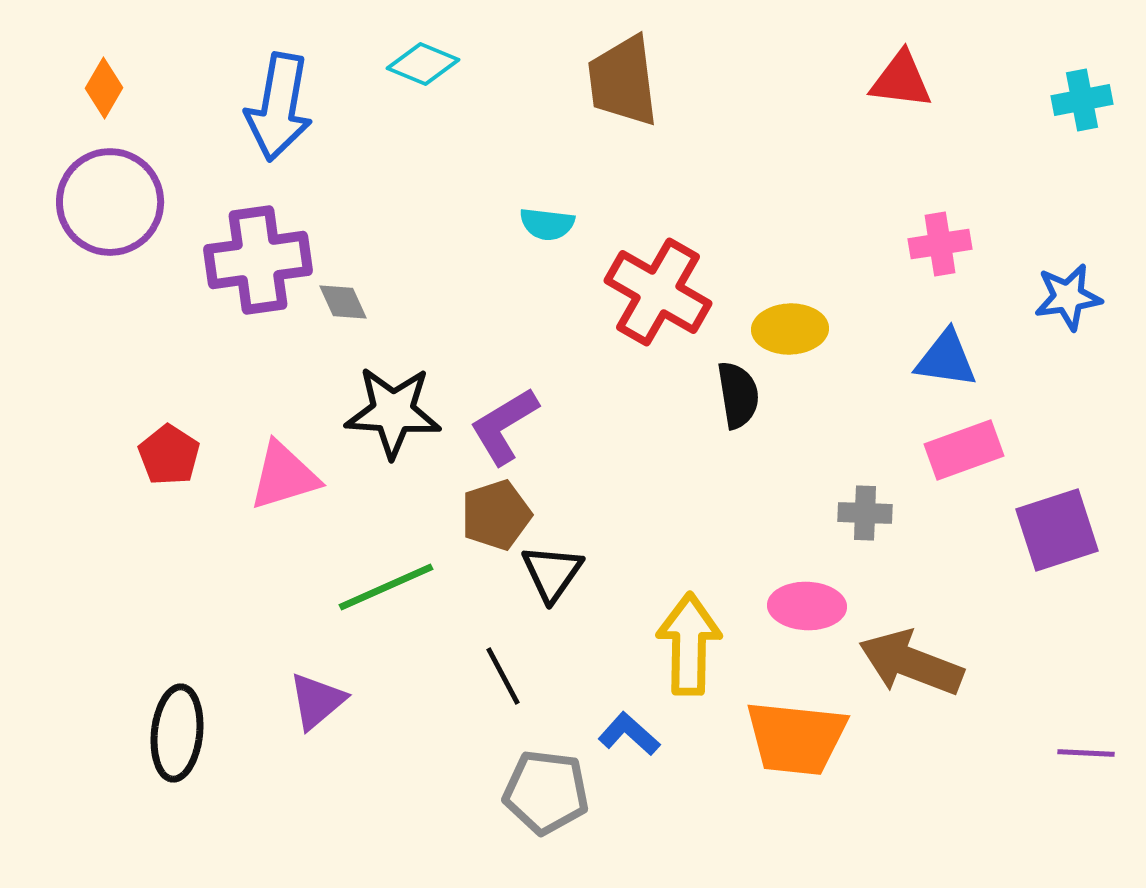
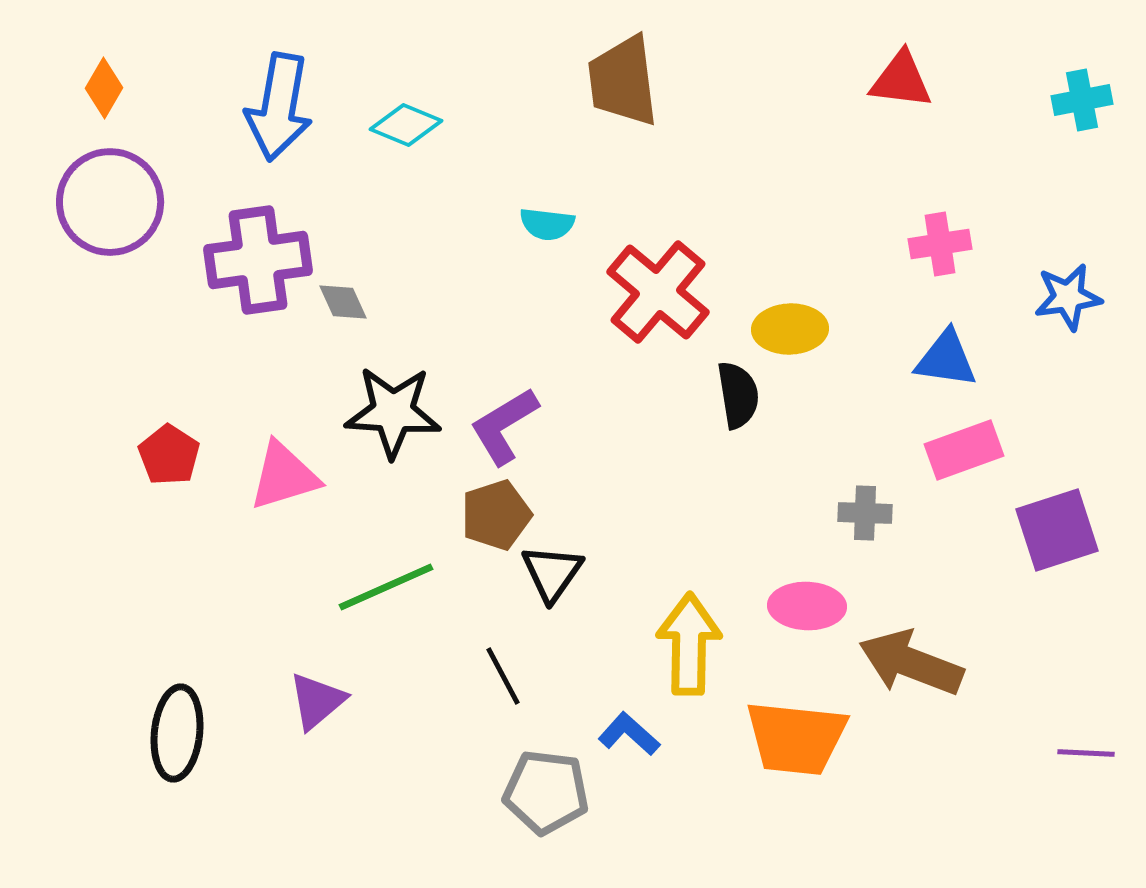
cyan diamond: moved 17 px left, 61 px down
red cross: rotated 10 degrees clockwise
